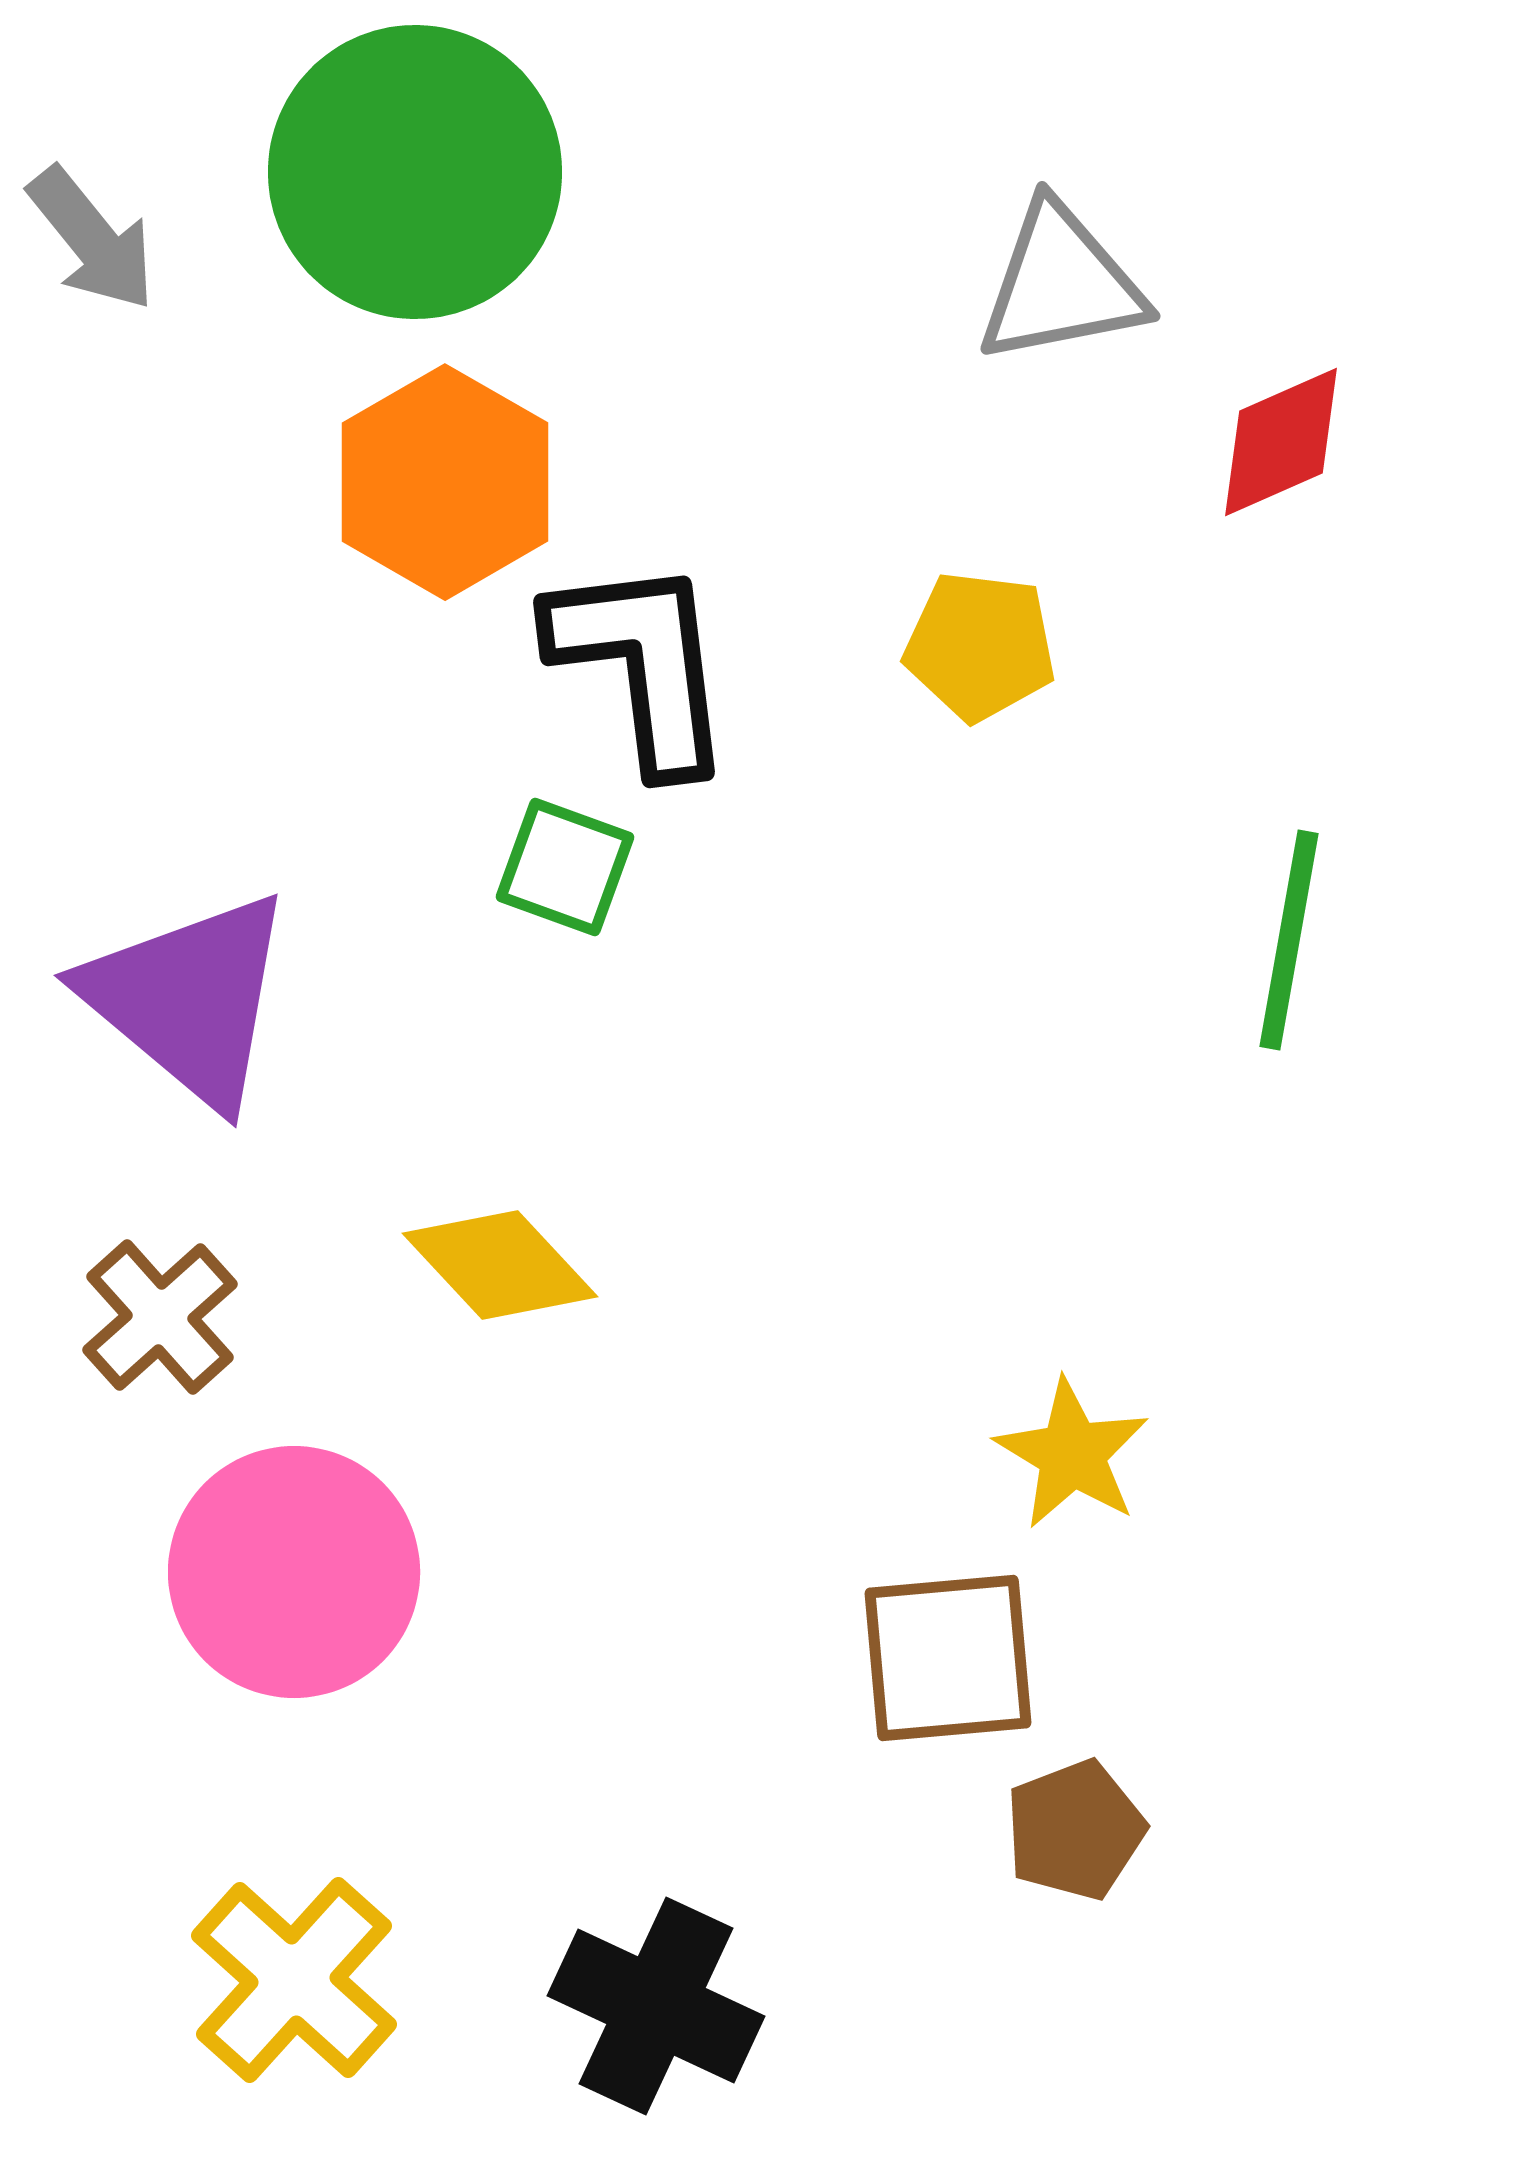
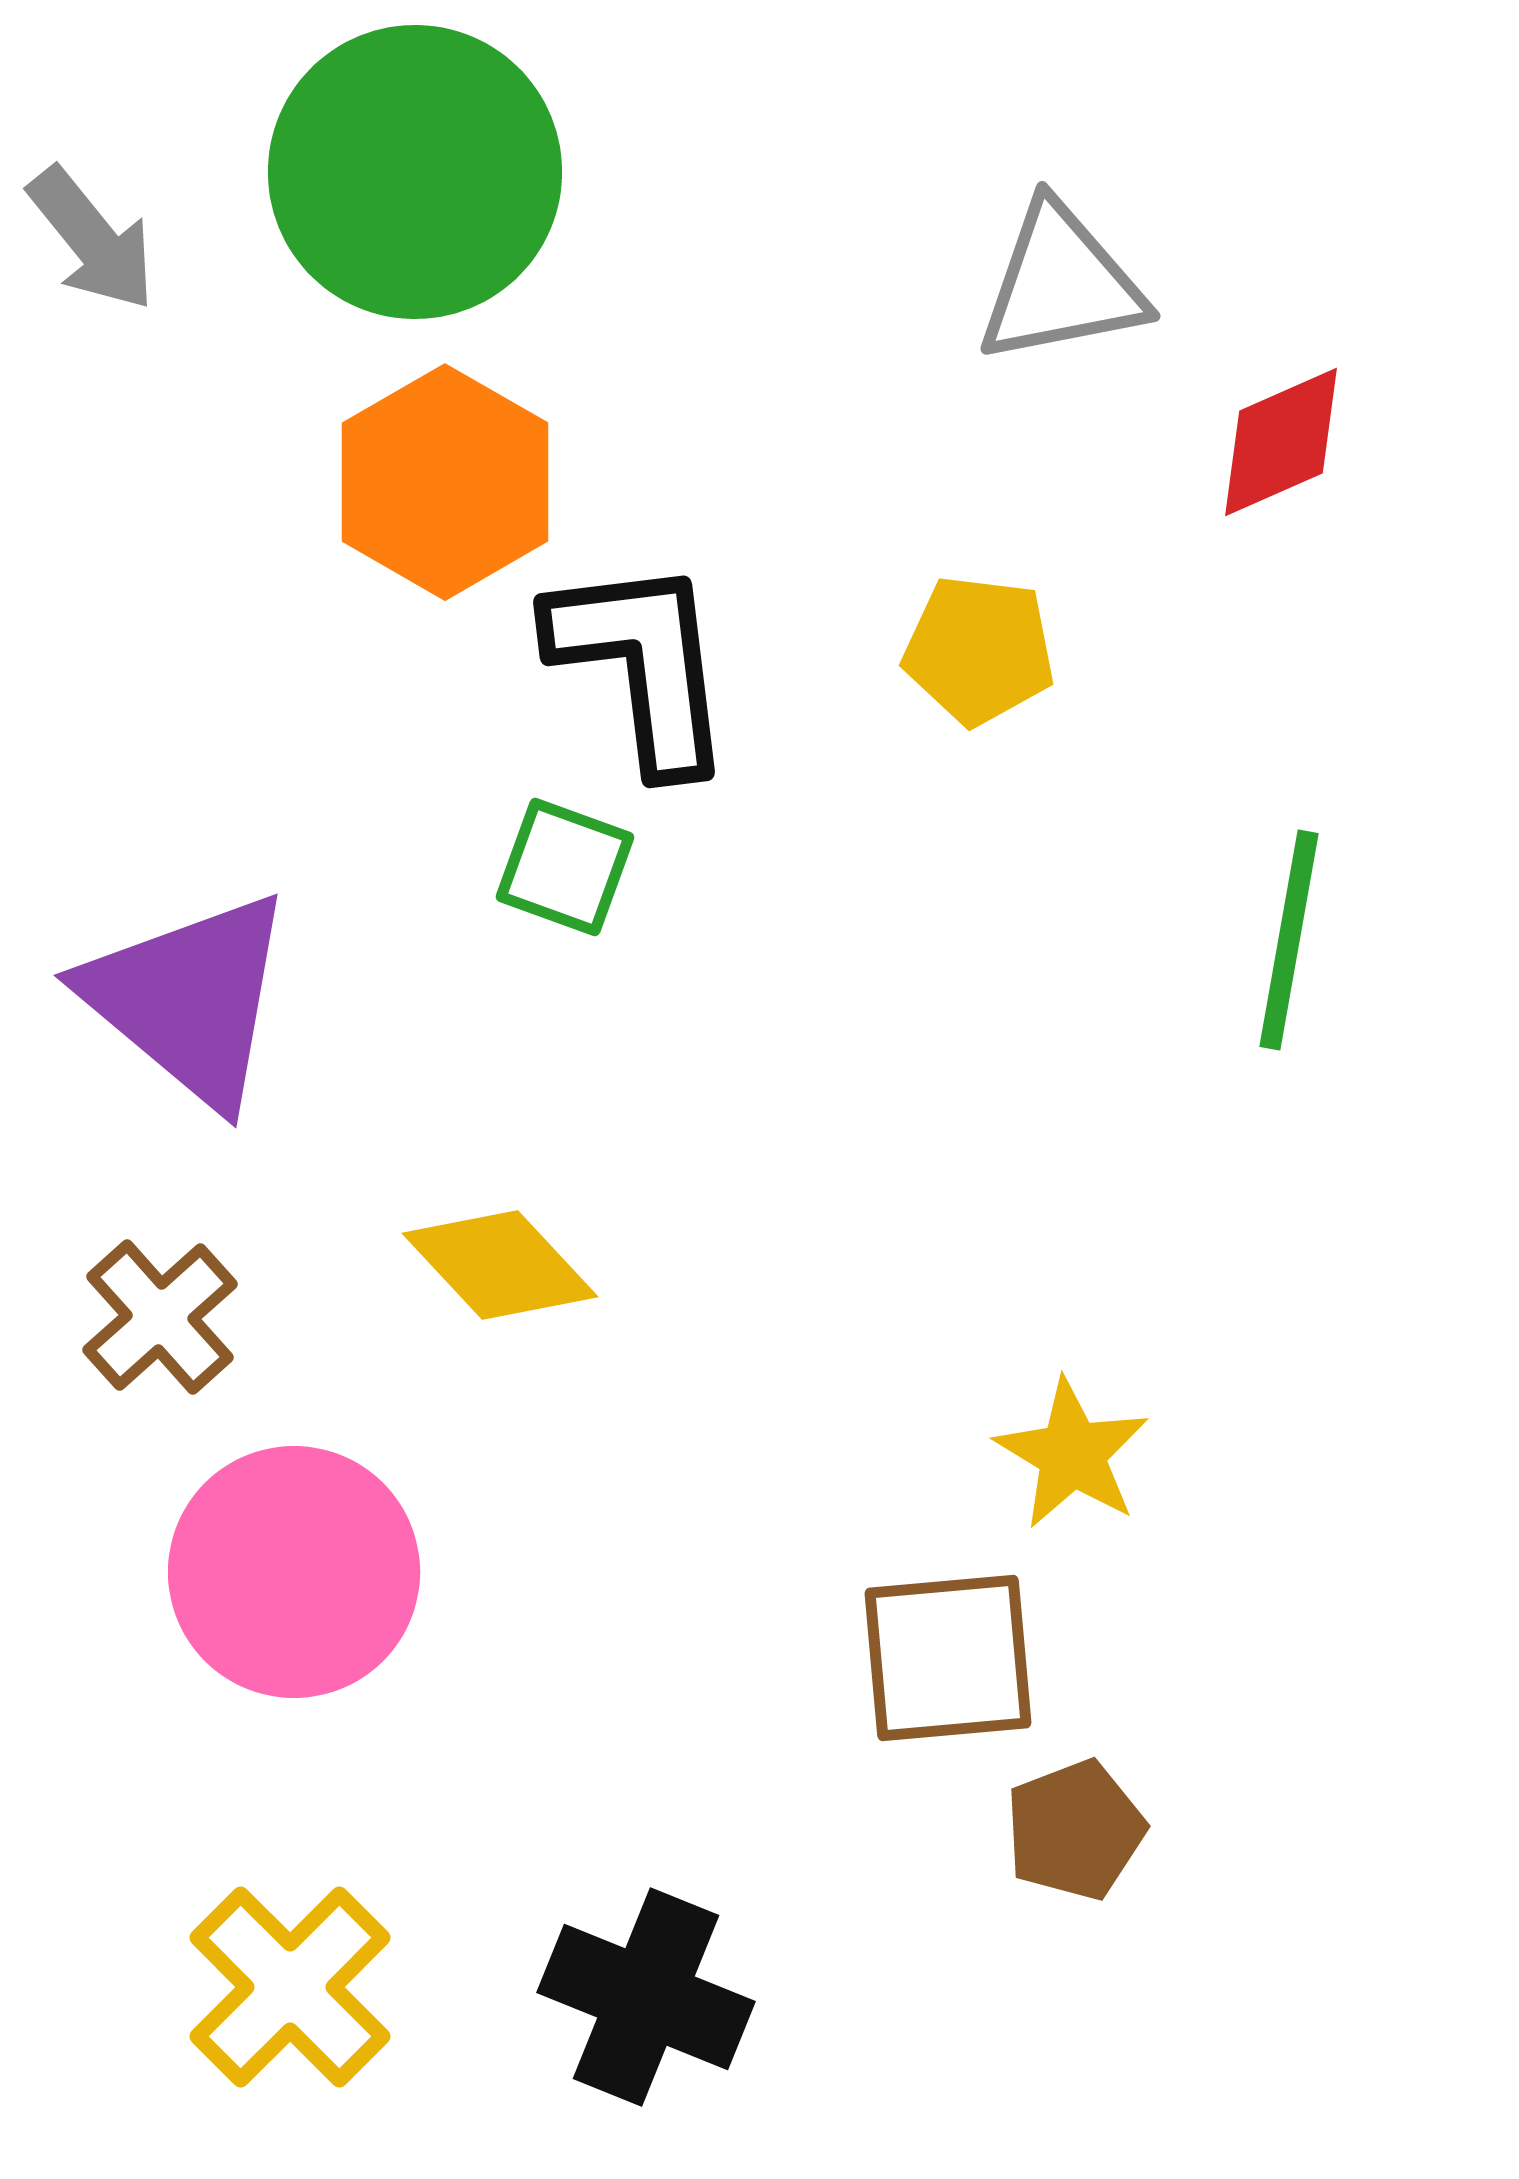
yellow pentagon: moved 1 px left, 4 px down
yellow cross: moved 4 px left, 7 px down; rotated 3 degrees clockwise
black cross: moved 10 px left, 9 px up; rotated 3 degrees counterclockwise
